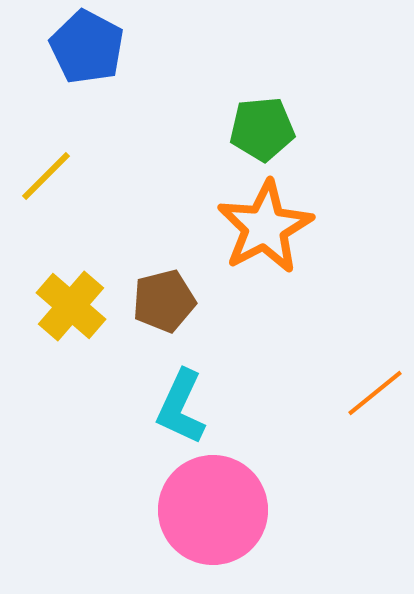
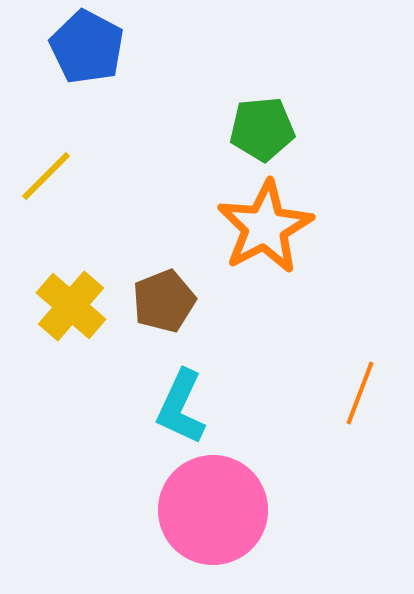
brown pentagon: rotated 8 degrees counterclockwise
orange line: moved 15 px left; rotated 30 degrees counterclockwise
